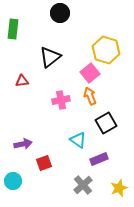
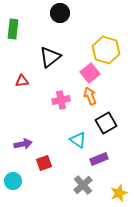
yellow star: moved 5 px down
